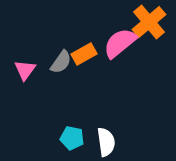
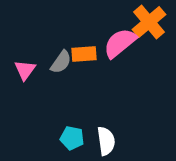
orange rectangle: rotated 25 degrees clockwise
white semicircle: moved 1 px up
